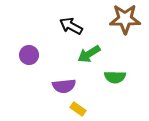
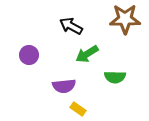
green arrow: moved 2 px left
